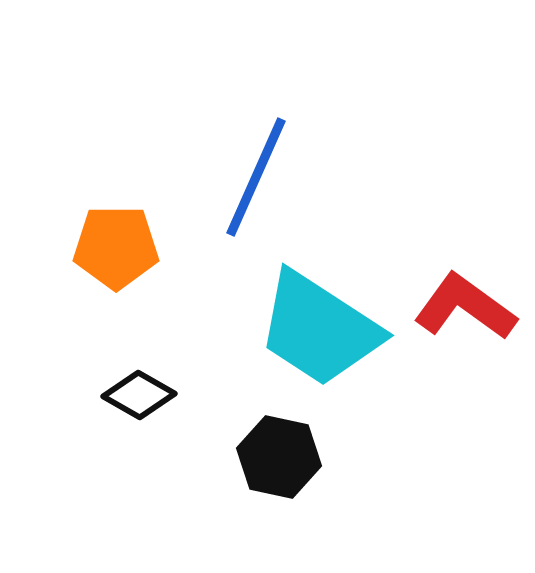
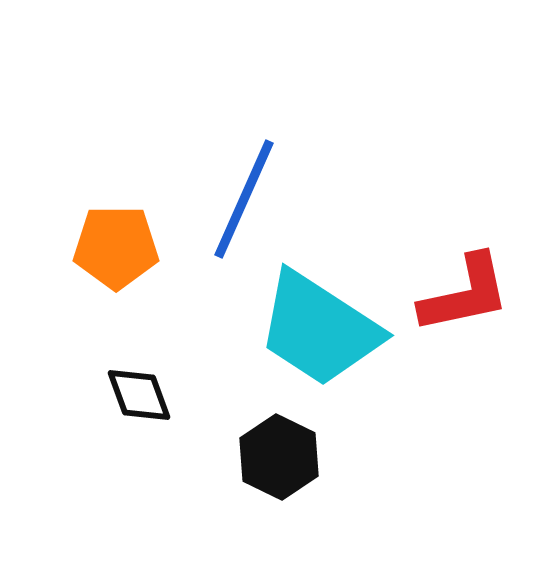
blue line: moved 12 px left, 22 px down
red L-shape: moved 13 px up; rotated 132 degrees clockwise
black diamond: rotated 40 degrees clockwise
black hexagon: rotated 14 degrees clockwise
